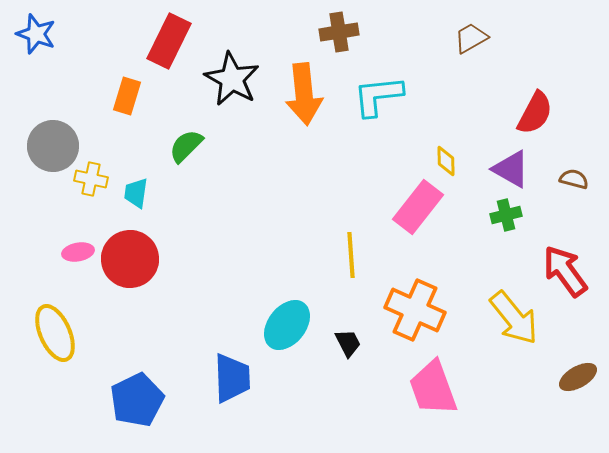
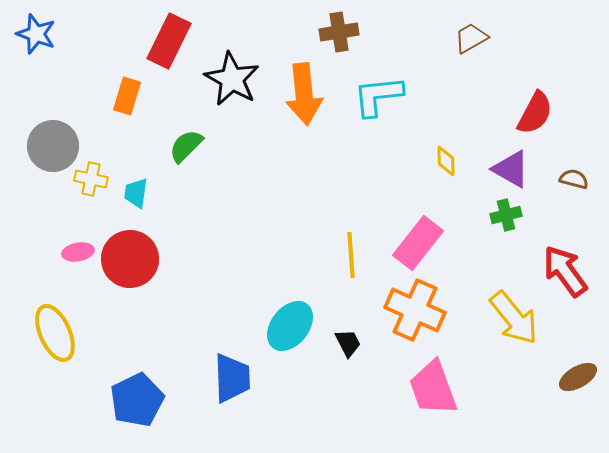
pink rectangle: moved 36 px down
cyan ellipse: moved 3 px right, 1 px down
